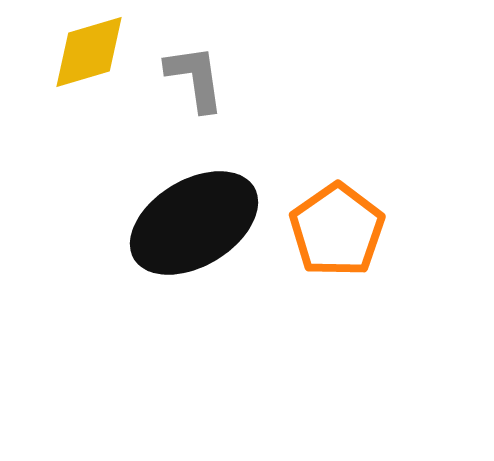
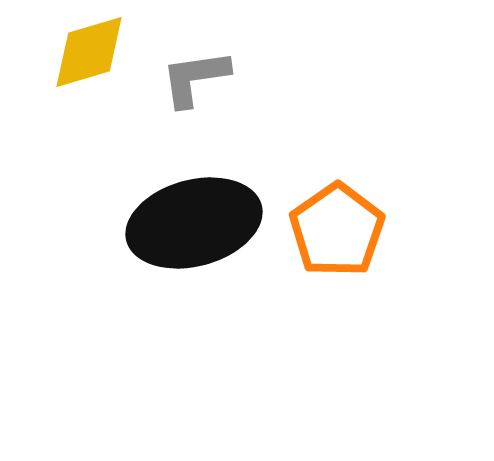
gray L-shape: rotated 90 degrees counterclockwise
black ellipse: rotated 16 degrees clockwise
